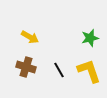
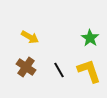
green star: rotated 24 degrees counterclockwise
brown cross: rotated 18 degrees clockwise
